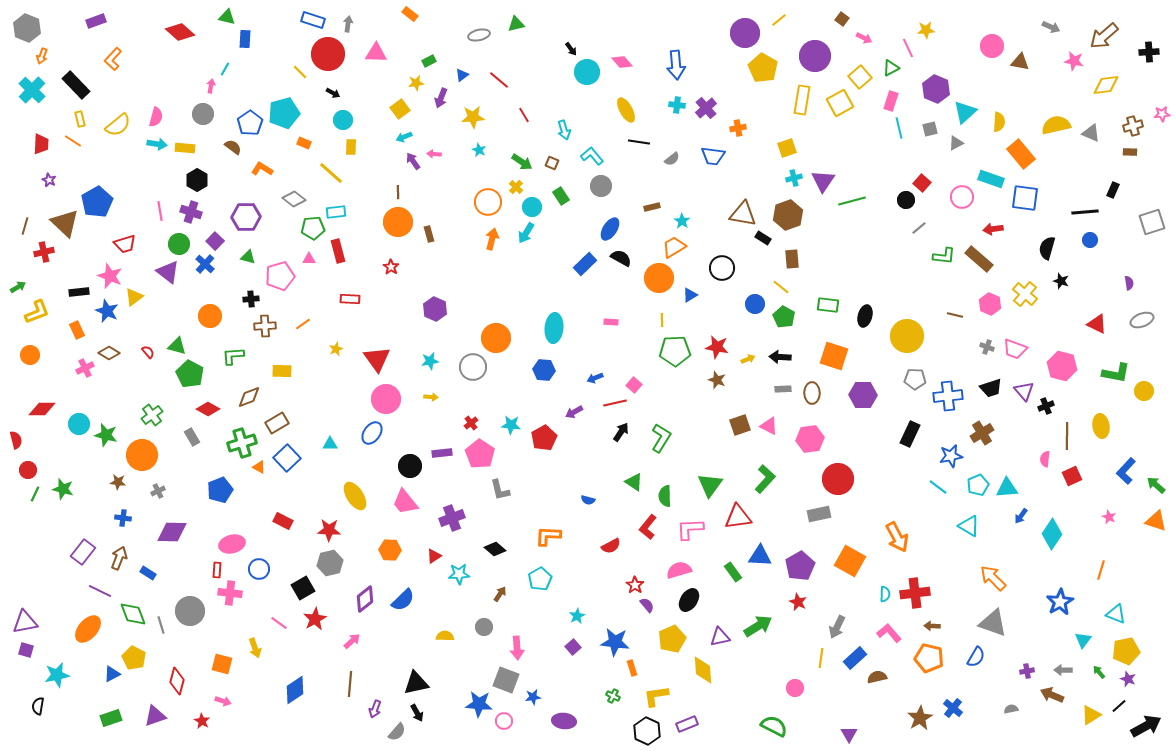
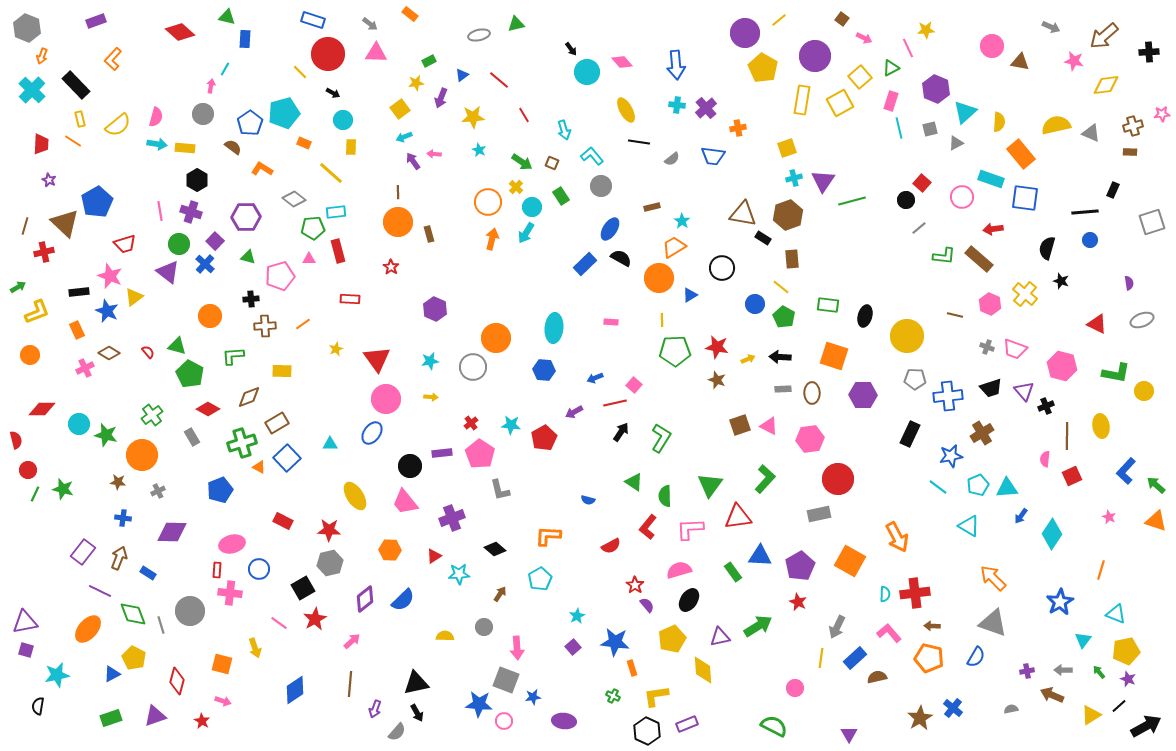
gray arrow at (348, 24): moved 22 px right; rotated 119 degrees clockwise
